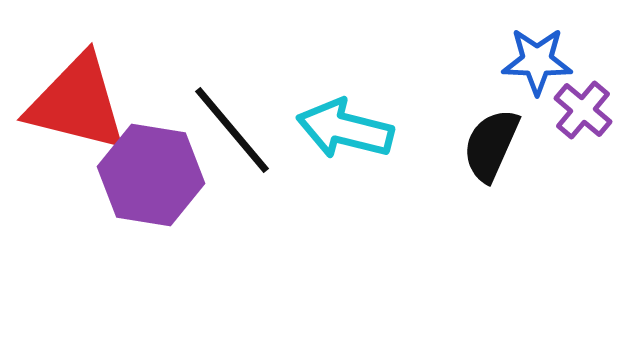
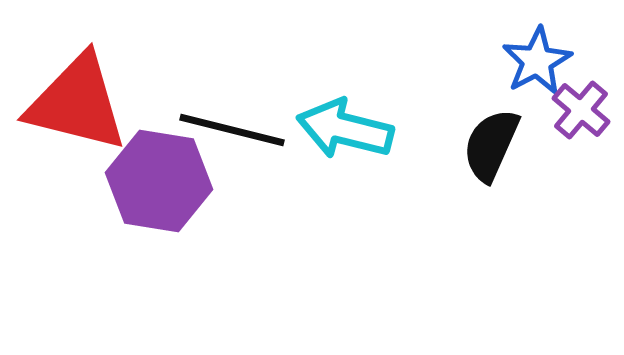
blue star: rotated 30 degrees counterclockwise
purple cross: moved 2 px left
black line: rotated 36 degrees counterclockwise
purple hexagon: moved 8 px right, 6 px down
